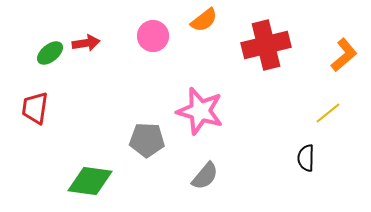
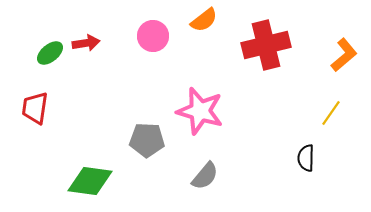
yellow line: moved 3 px right; rotated 16 degrees counterclockwise
